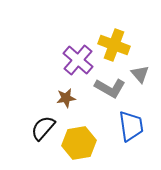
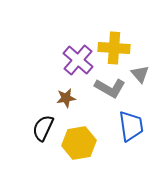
yellow cross: moved 3 px down; rotated 16 degrees counterclockwise
black semicircle: rotated 16 degrees counterclockwise
